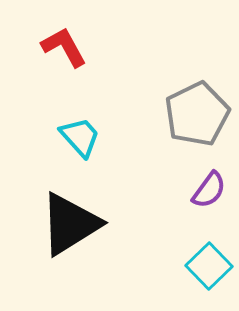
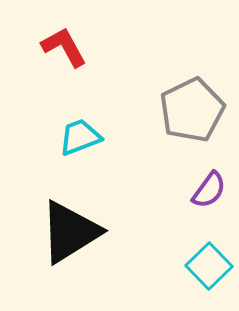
gray pentagon: moved 5 px left, 4 px up
cyan trapezoid: rotated 69 degrees counterclockwise
black triangle: moved 8 px down
